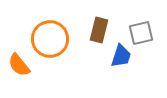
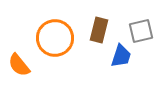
gray square: moved 2 px up
orange circle: moved 5 px right, 1 px up
